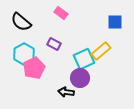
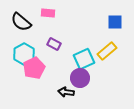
pink rectangle: moved 13 px left; rotated 32 degrees counterclockwise
yellow rectangle: moved 6 px right
